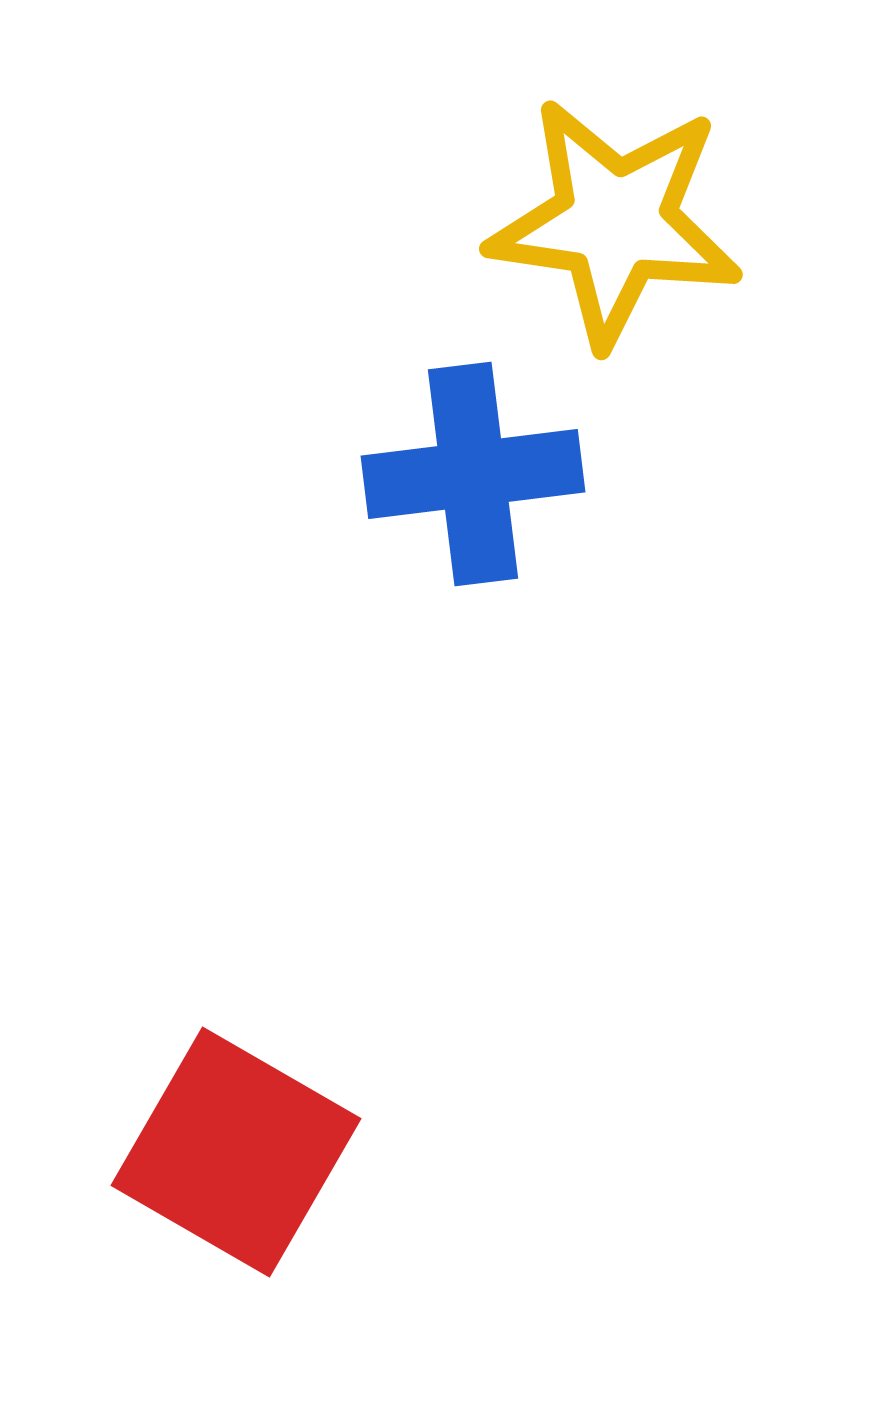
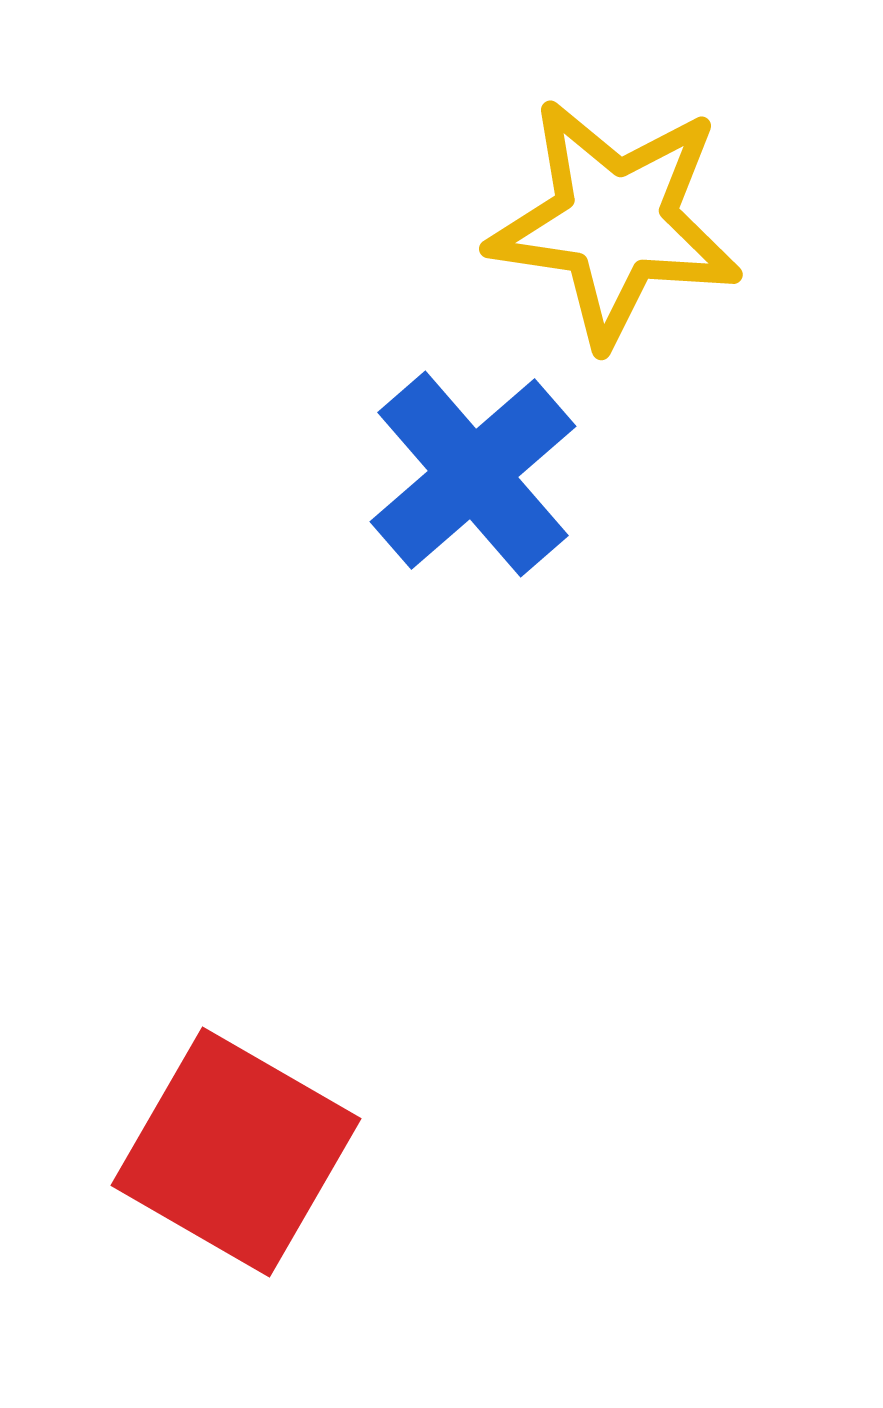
blue cross: rotated 34 degrees counterclockwise
